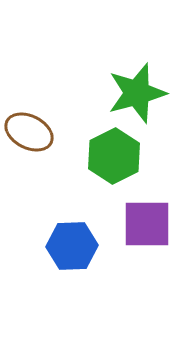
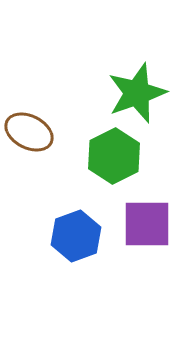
green star: rotated 4 degrees counterclockwise
blue hexagon: moved 4 px right, 10 px up; rotated 18 degrees counterclockwise
